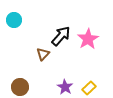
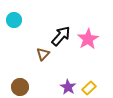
purple star: moved 3 px right
